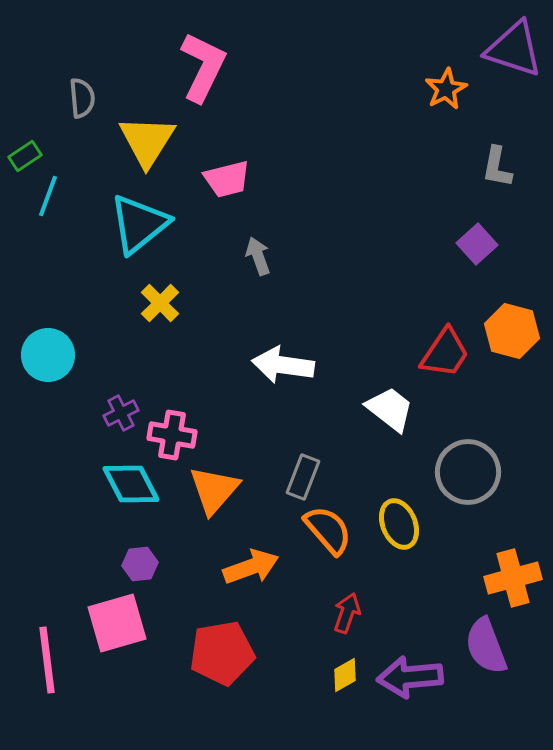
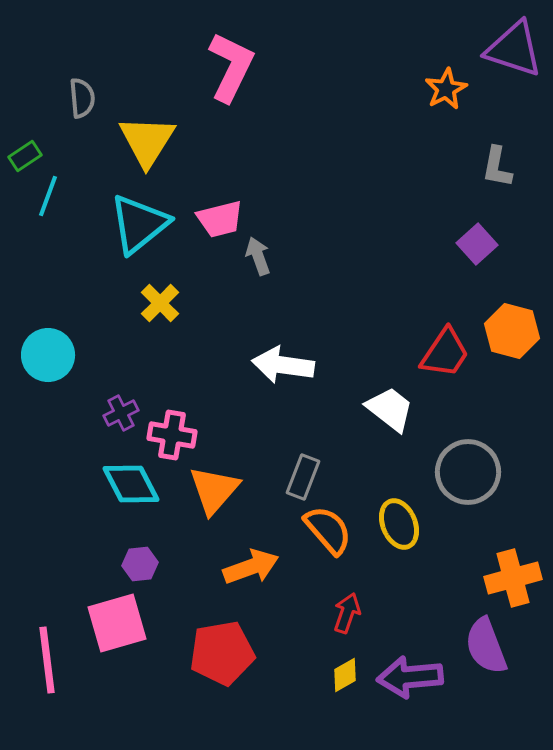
pink L-shape: moved 28 px right
pink trapezoid: moved 7 px left, 40 px down
